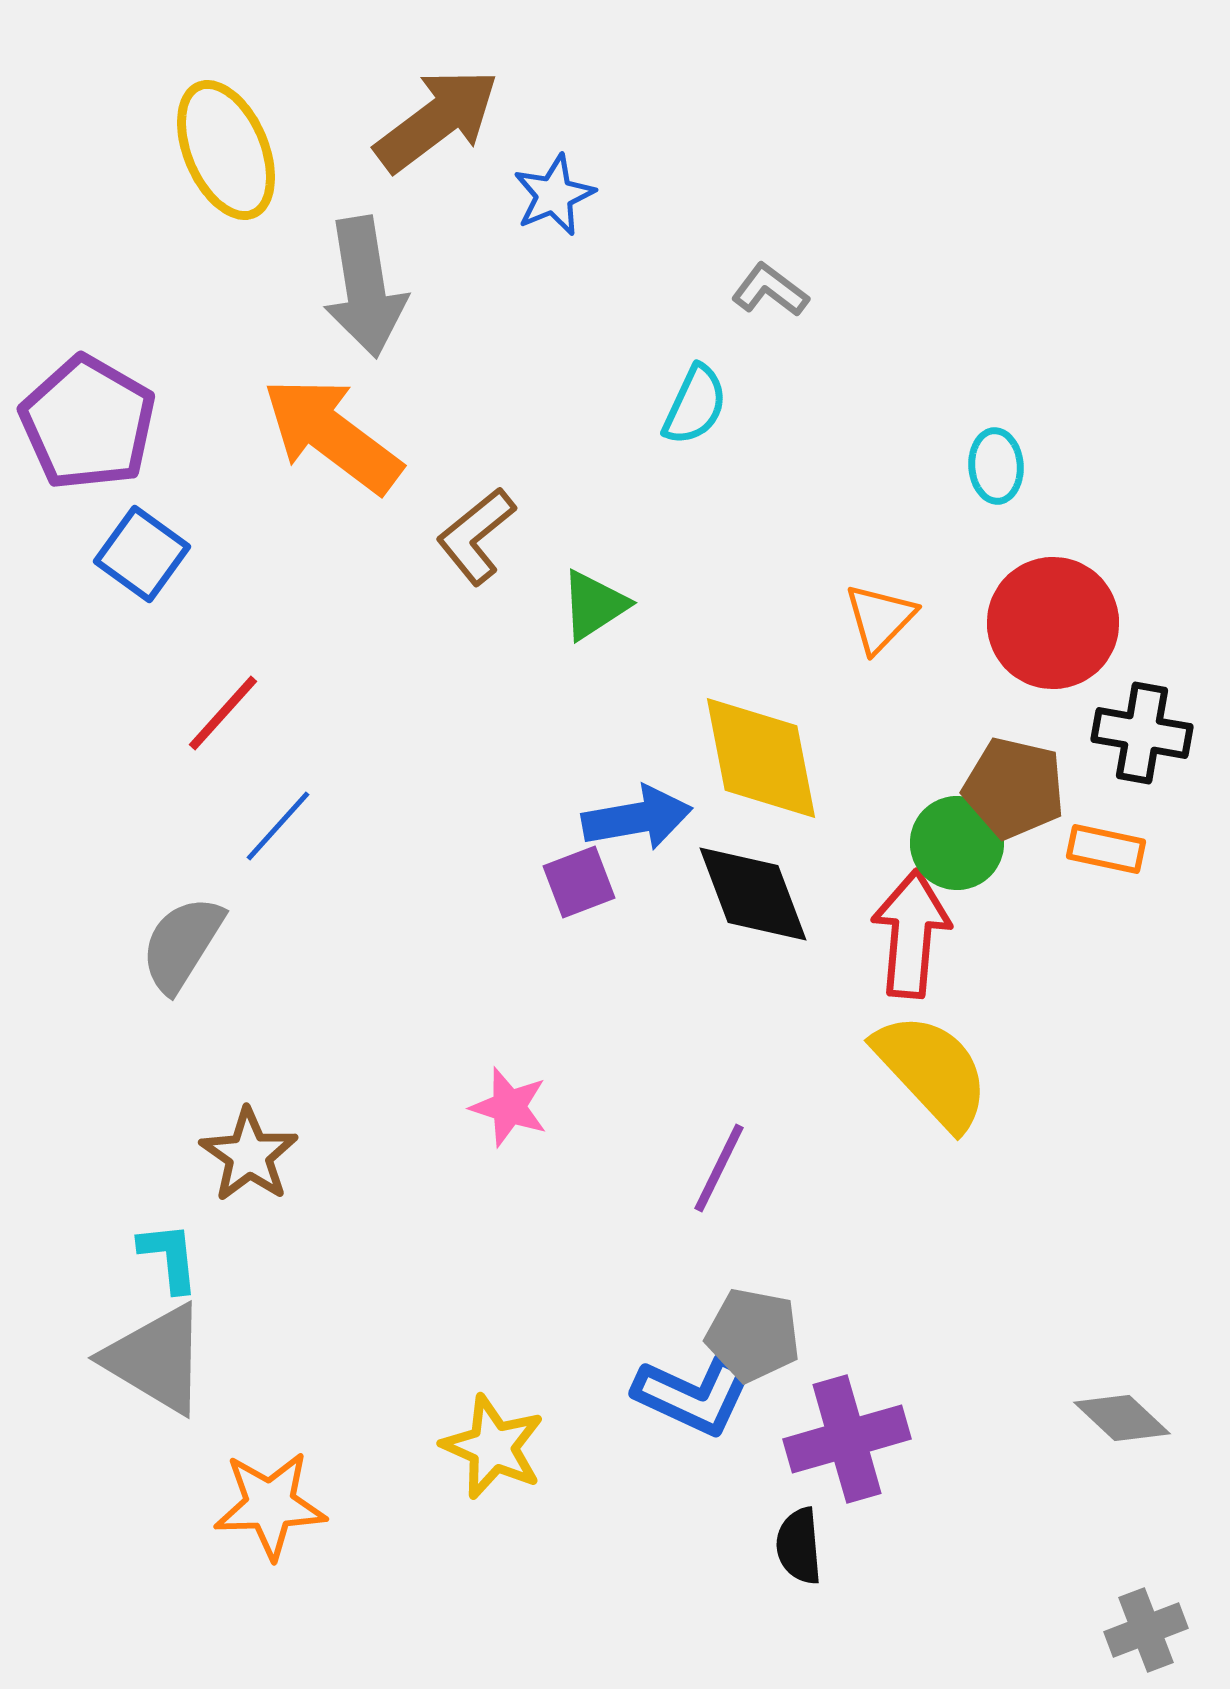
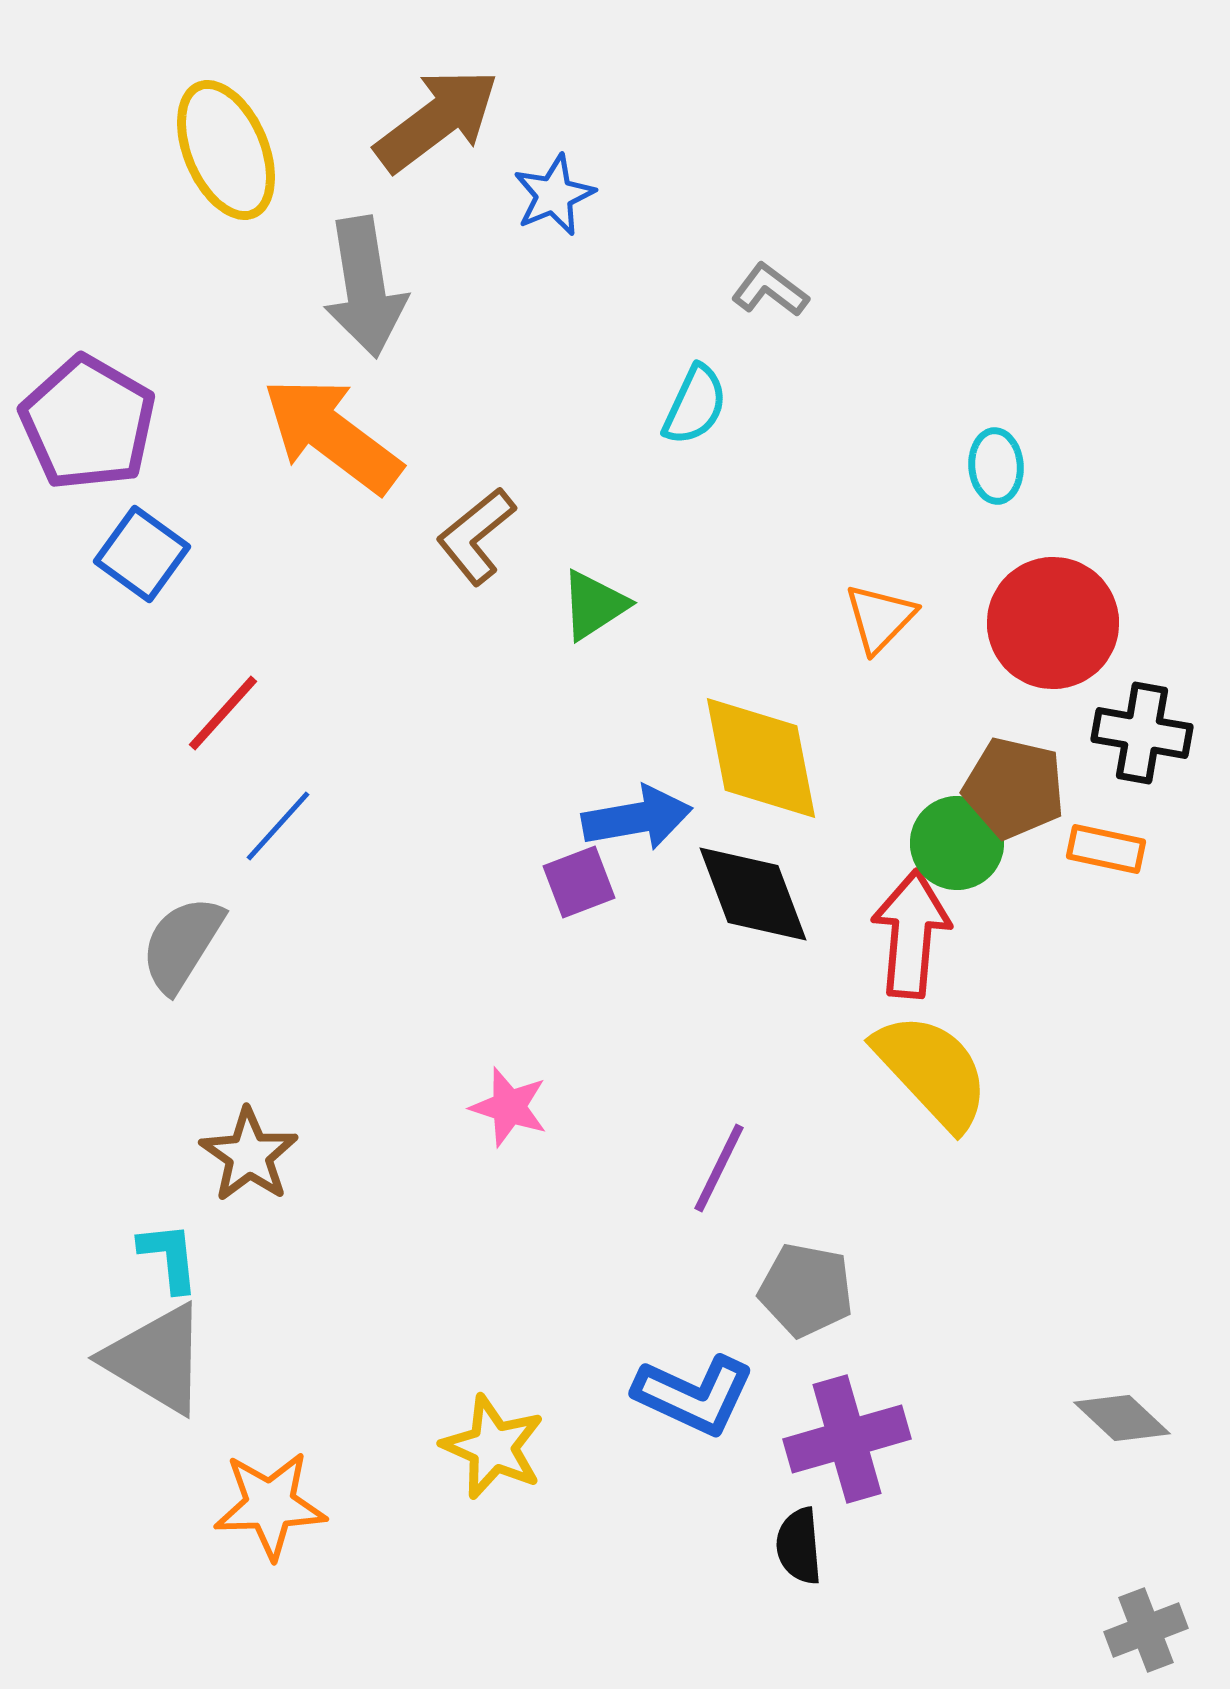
gray pentagon: moved 53 px right, 45 px up
